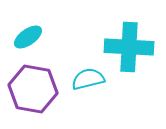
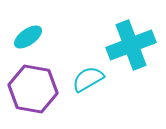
cyan cross: moved 2 px right, 2 px up; rotated 24 degrees counterclockwise
cyan semicircle: rotated 16 degrees counterclockwise
